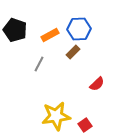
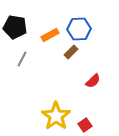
black pentagon: moved 3 px up; rotated 10 degrees counterclockwise
brown rectangle: moved 2 px left
gray line: moved 17 px left, 5 px up
red semicircle: moved 4 px left, 3 px up
yellow star: rotated 28 degrees counterclockwise
